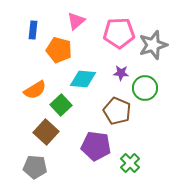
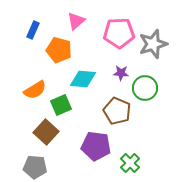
blue rectangle: rotated 18 degrees clockwise
gray star: moved 1 px up
green square: rotated 20 degrees clockwise
